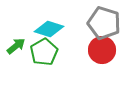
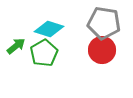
gray pentagon: rotated 8 degrees counterclockwise
green pentagon: moved 1 px down
